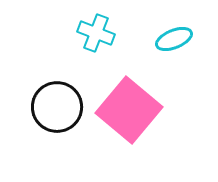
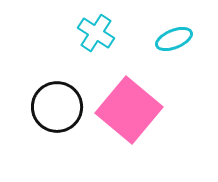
cyan cross: rotated 12 degrees clockwise
